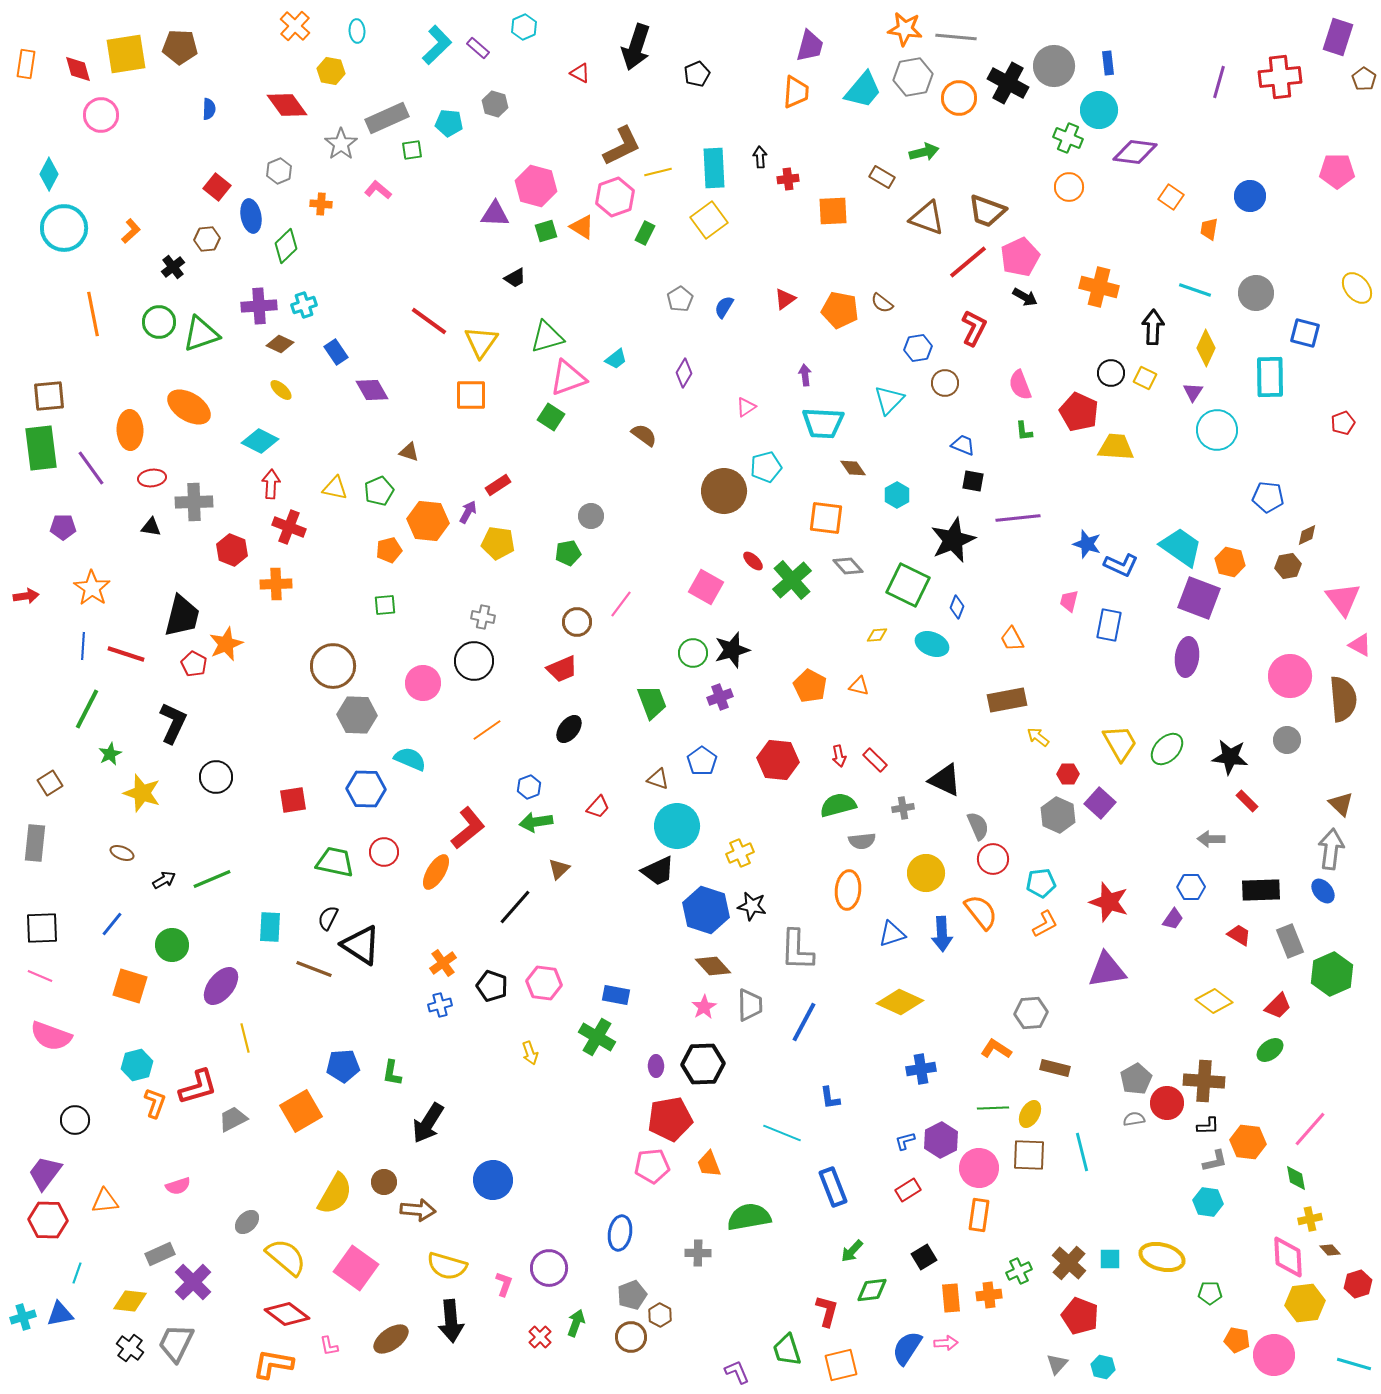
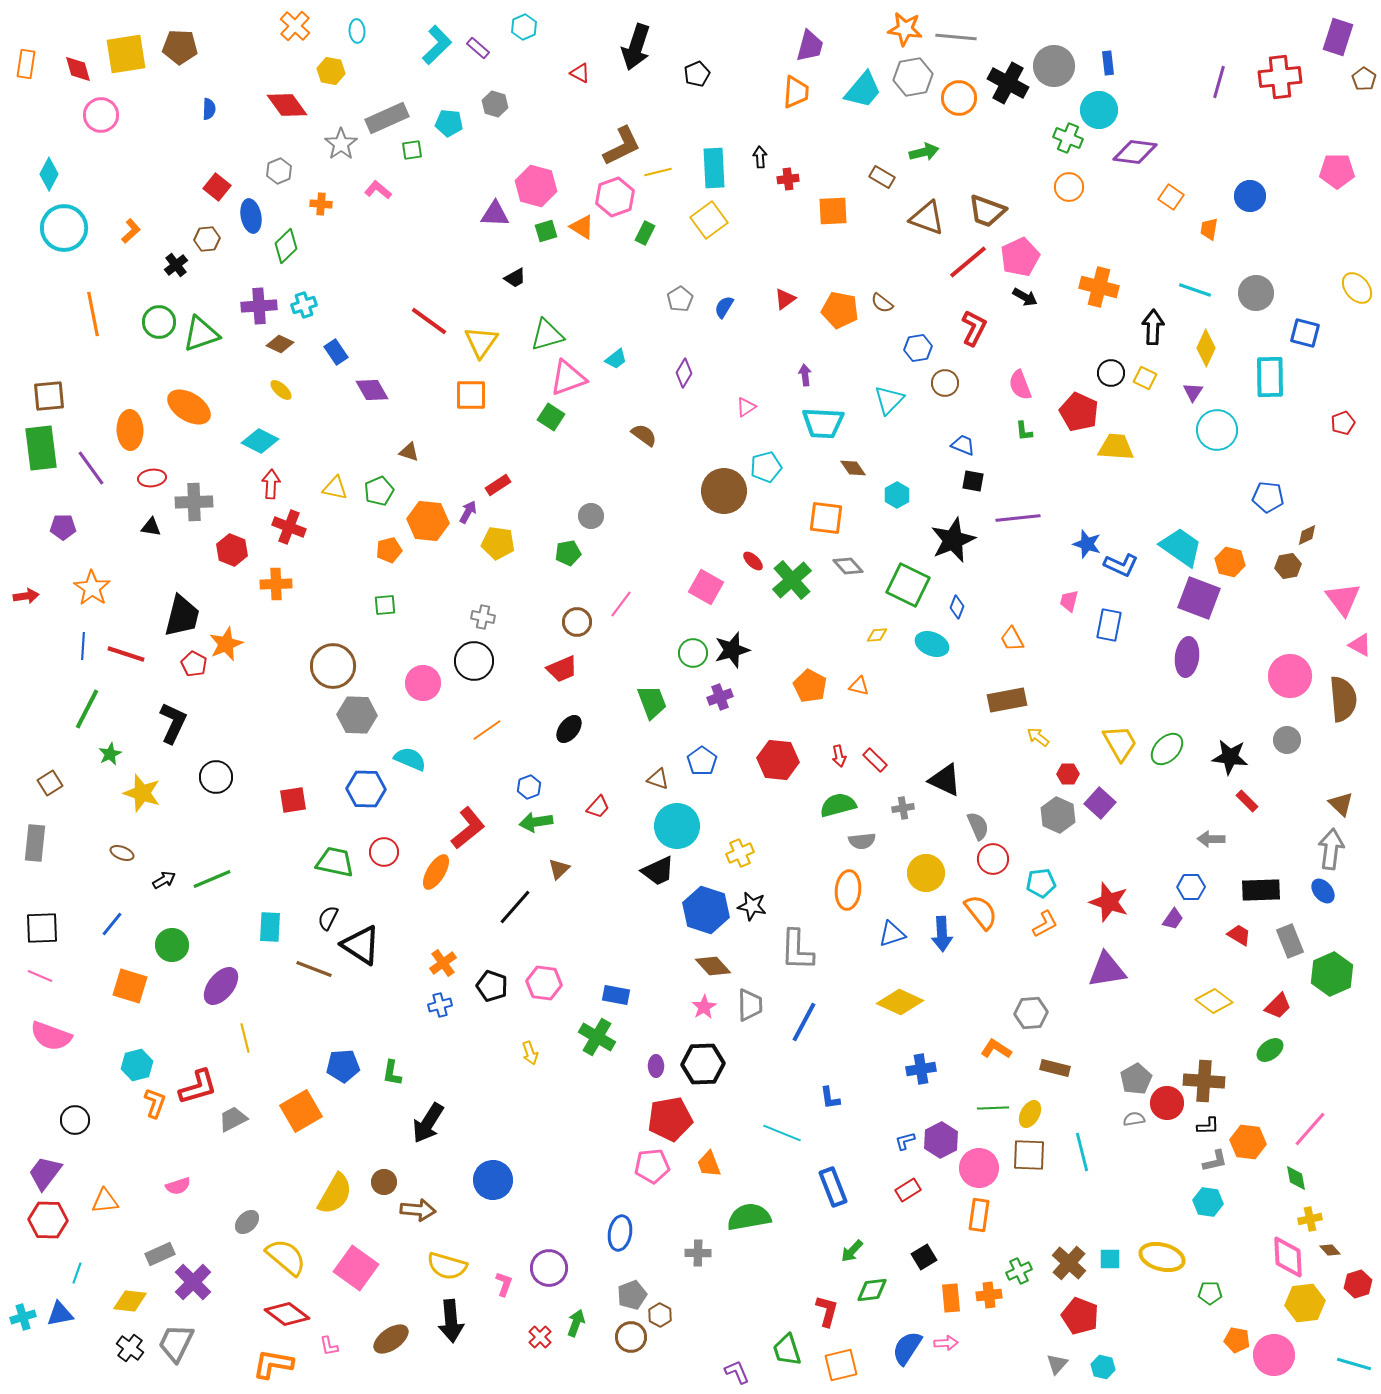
black cross at (173, 267): moved 3 px right, 2 px up
green triangle at (547, 337): moved 2 px up
